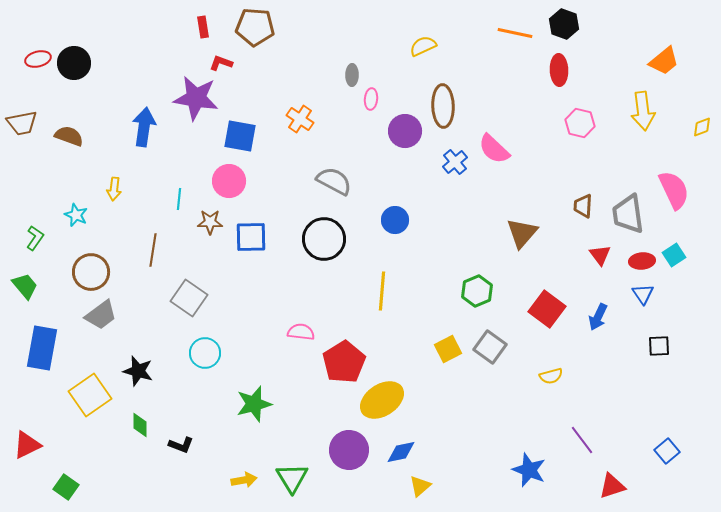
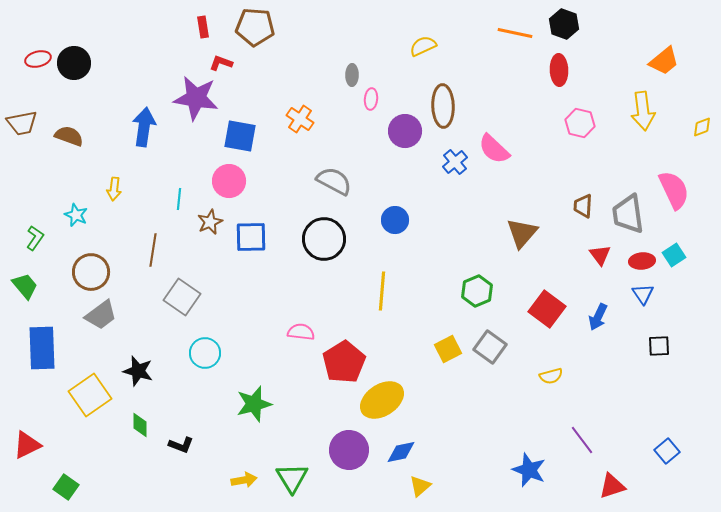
brown star at (210, 222): rotated 25 degrees counterclockwise
gray square at (189, 298): moved 7 px left, 1 px up
blue rectangle at (42, 348): rotated 12 degrees counterclockwise
